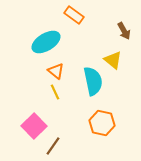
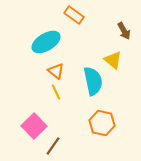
yellow line: moved 1 px right
